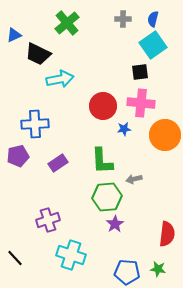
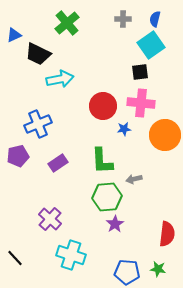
blue semicircle: moved 2 px right
cyan square: moved 2 px left
blue cross: moved 3 px right; rotated 20 degrees counterclockwise
purple cross: moved 2 px right, 1 px up; rotated 30 degrees counterclockwise
